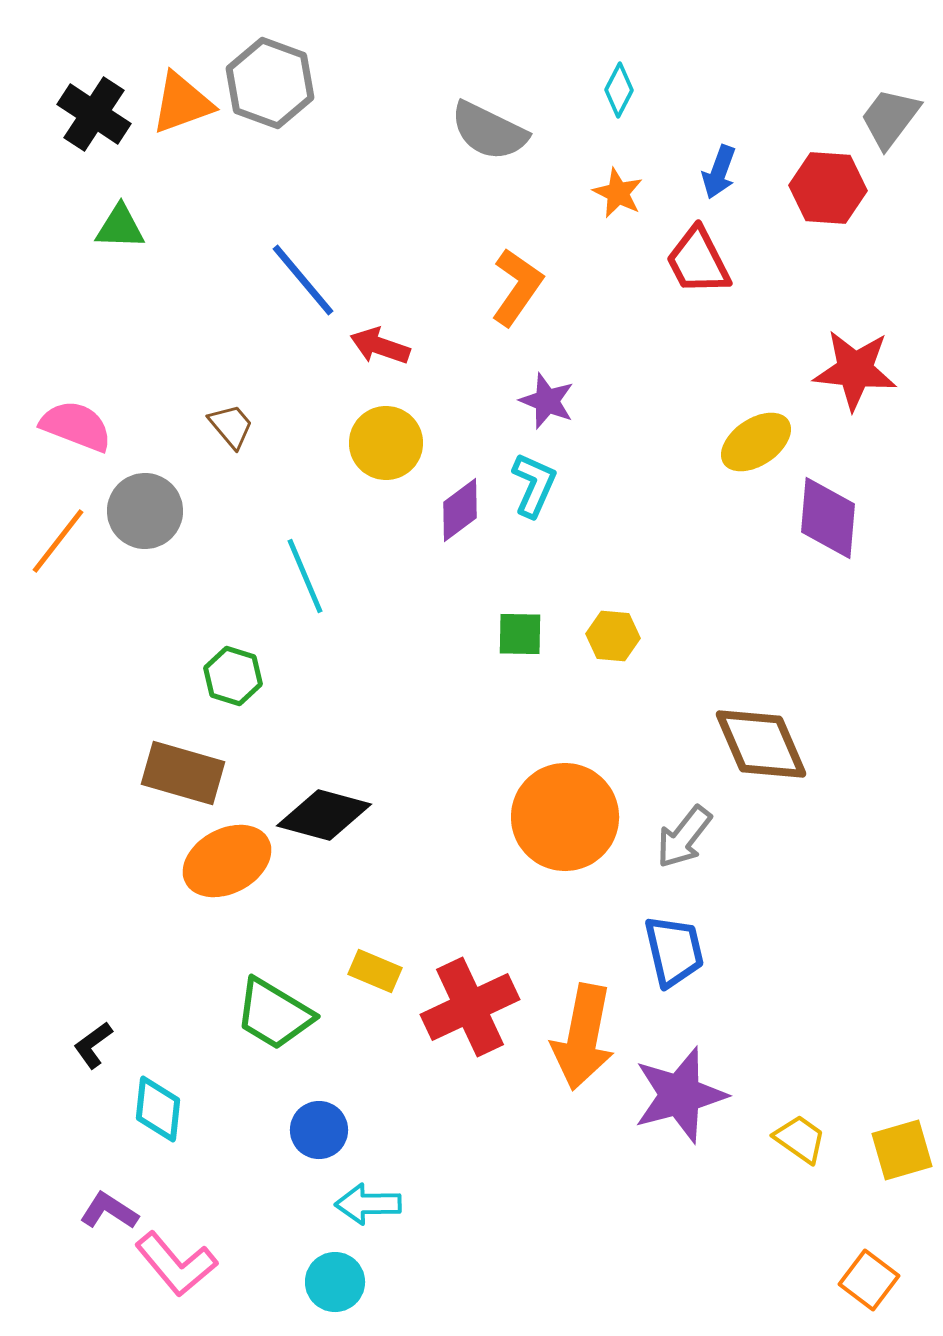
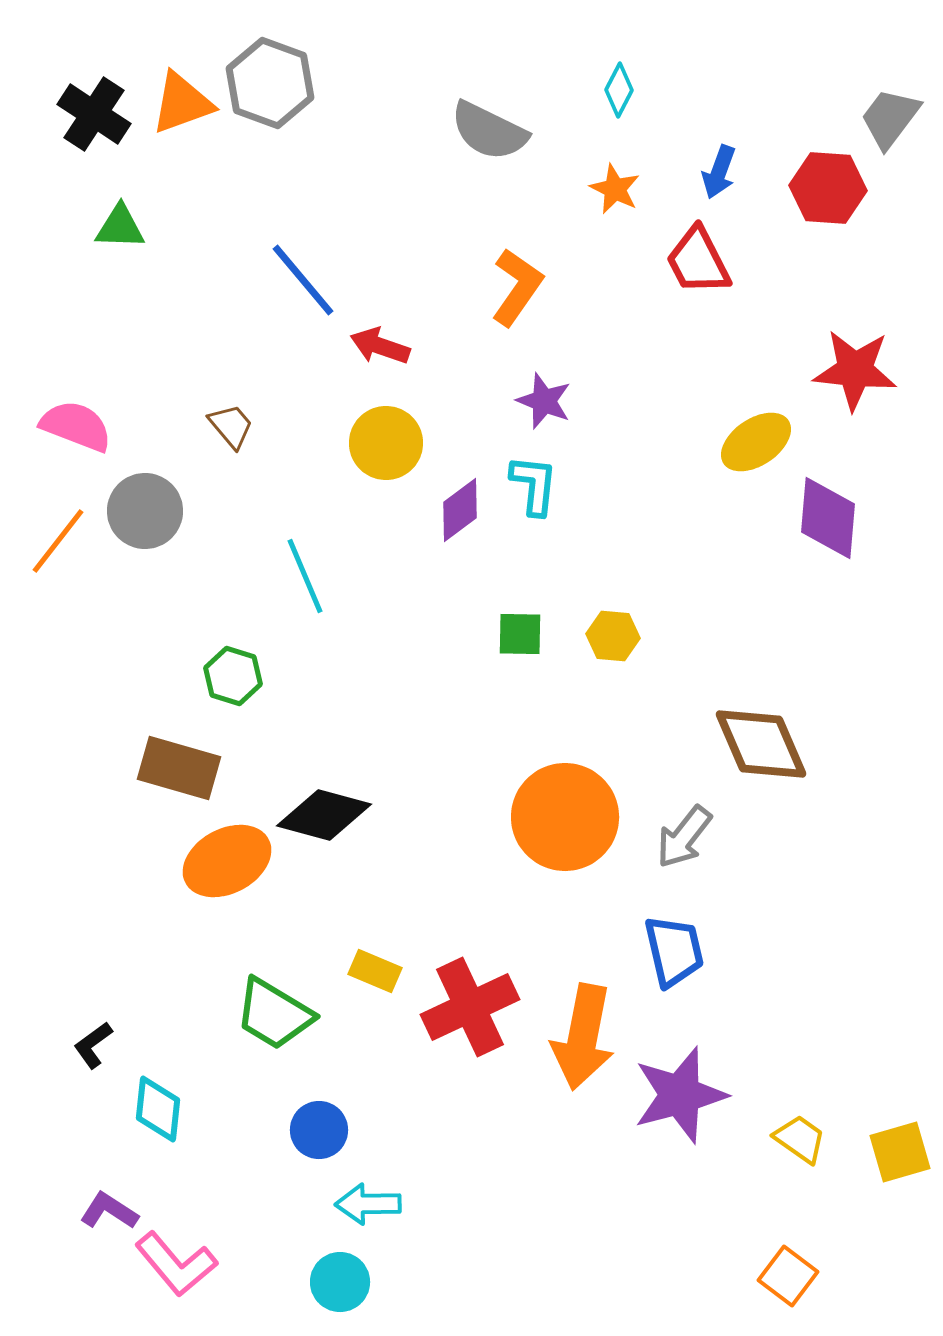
orange star at (618, 193): moved 3 px left, 4 px up
purple star at (547, 401): moved 3 px left
cyan L-shape at (534, 485): rotated 18 degrees counterclockwise
brown rectangle at (183, 773): moved 4 px left, 5 px up
yellow square at (902, 1150): moved 2 px left, 2 px down
orange square at (869, 1280): moved 81 px left, 4 px up
cyan circle at (335, 1282): moved 5 px right
